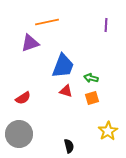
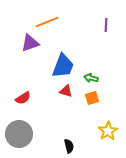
orange line: rotated 10 degrees counterclockwise
